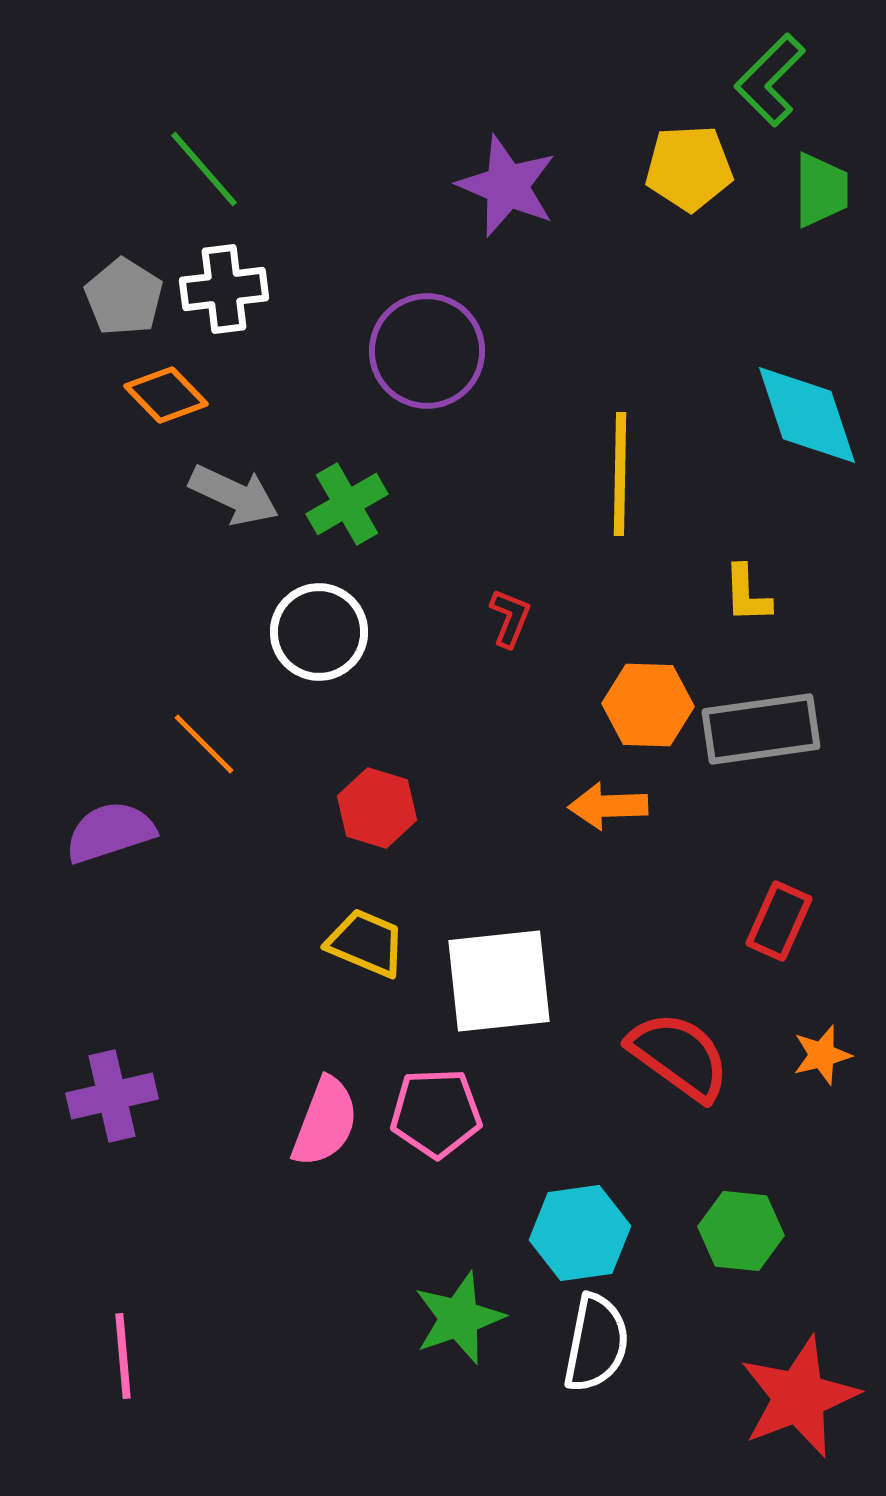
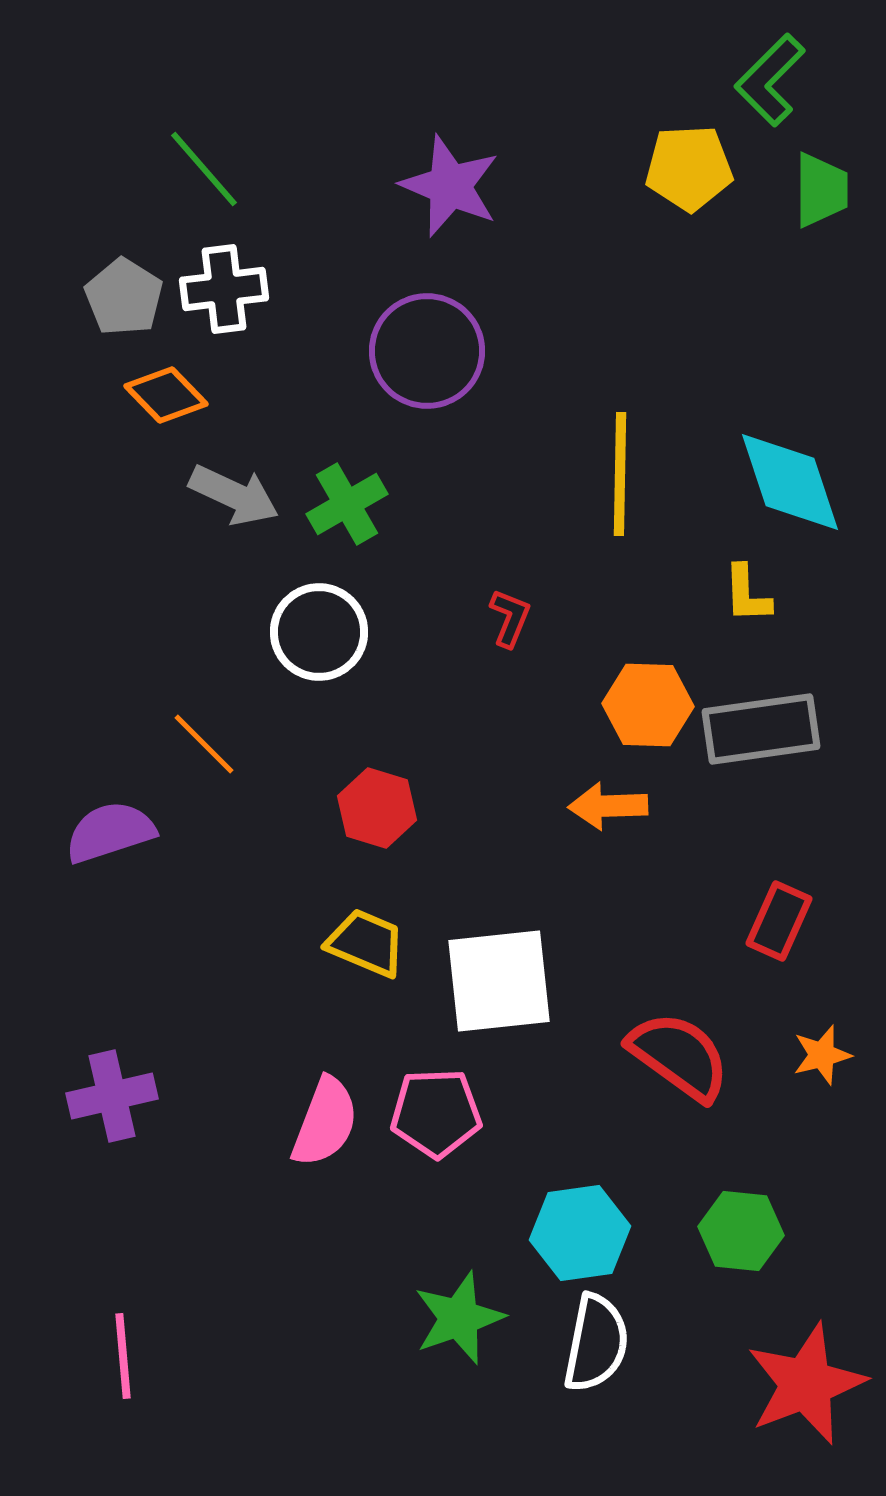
purple star: moved 57 px left
cyan diamond: moved 17 px left, 67 px down
red star: moved 7 px right, 13 px up
